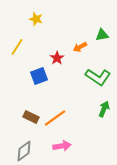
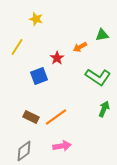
orange line: moved 1 px right, 1 px up
